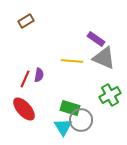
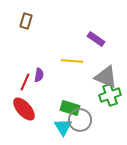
brown rectangle: rotated 42 degrees counterclockwise
gray triangle: moved 2 px right, 19 px down
red line: moved 3 px down
green cross: rotated 10 degrees clockwise
gray circle: moved 1 px left
